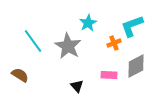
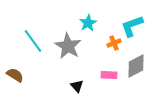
brown semicircle: moved 5 px left
